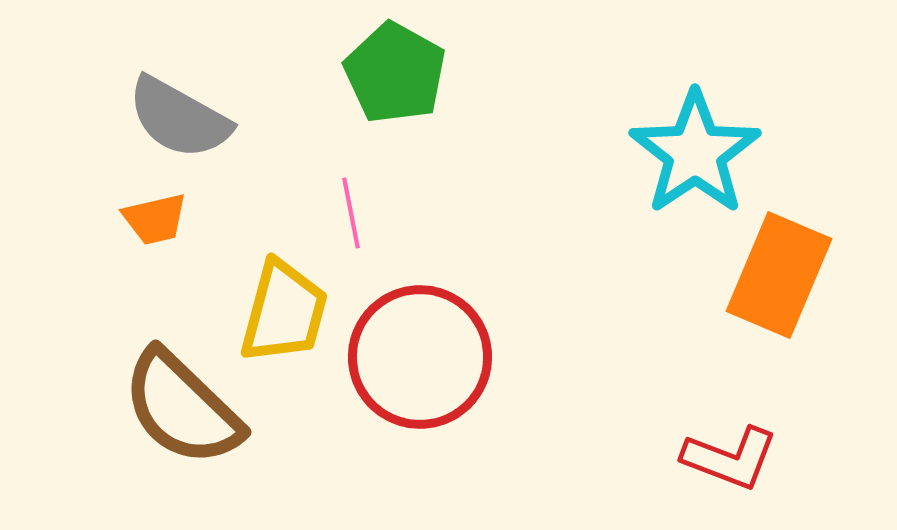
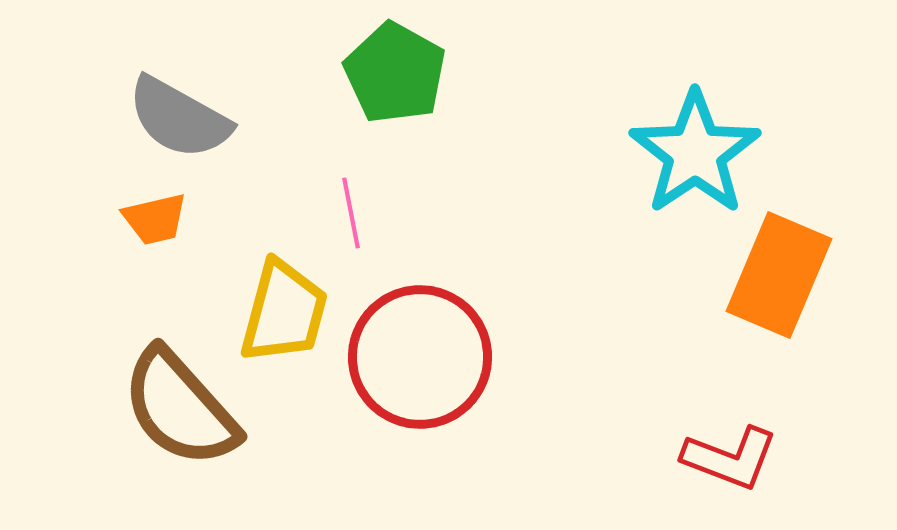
brown semicircle: moved 2 px left; rotated 4 degrees clockwise
